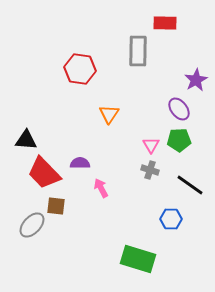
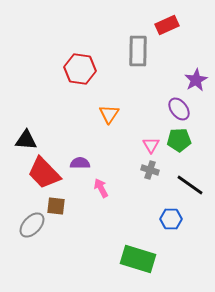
red rectangle: moved 2 px right, 2 px down; rotated 25 degrees counterclockwise
